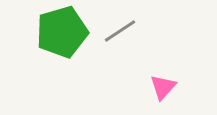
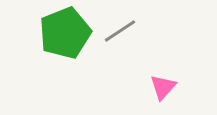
green pentagon: moved 3 px right, 1 px down; rotated 6 degrees counterclockwise
